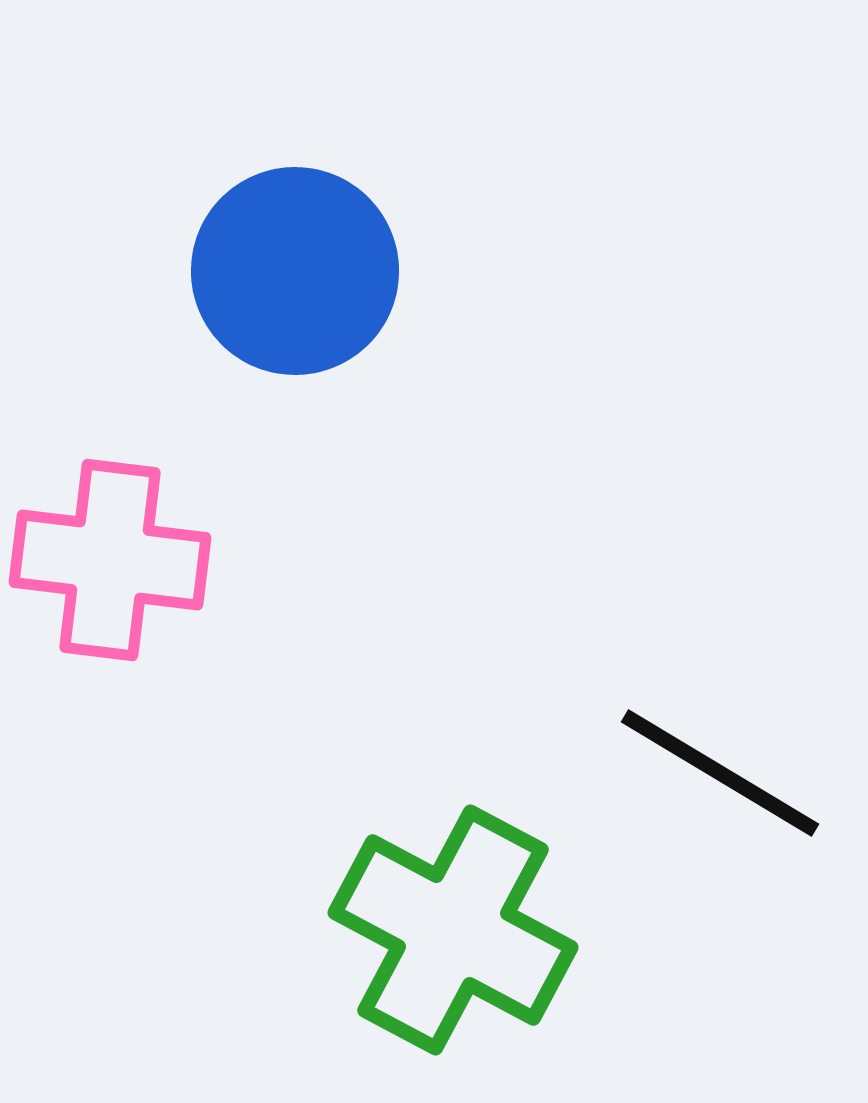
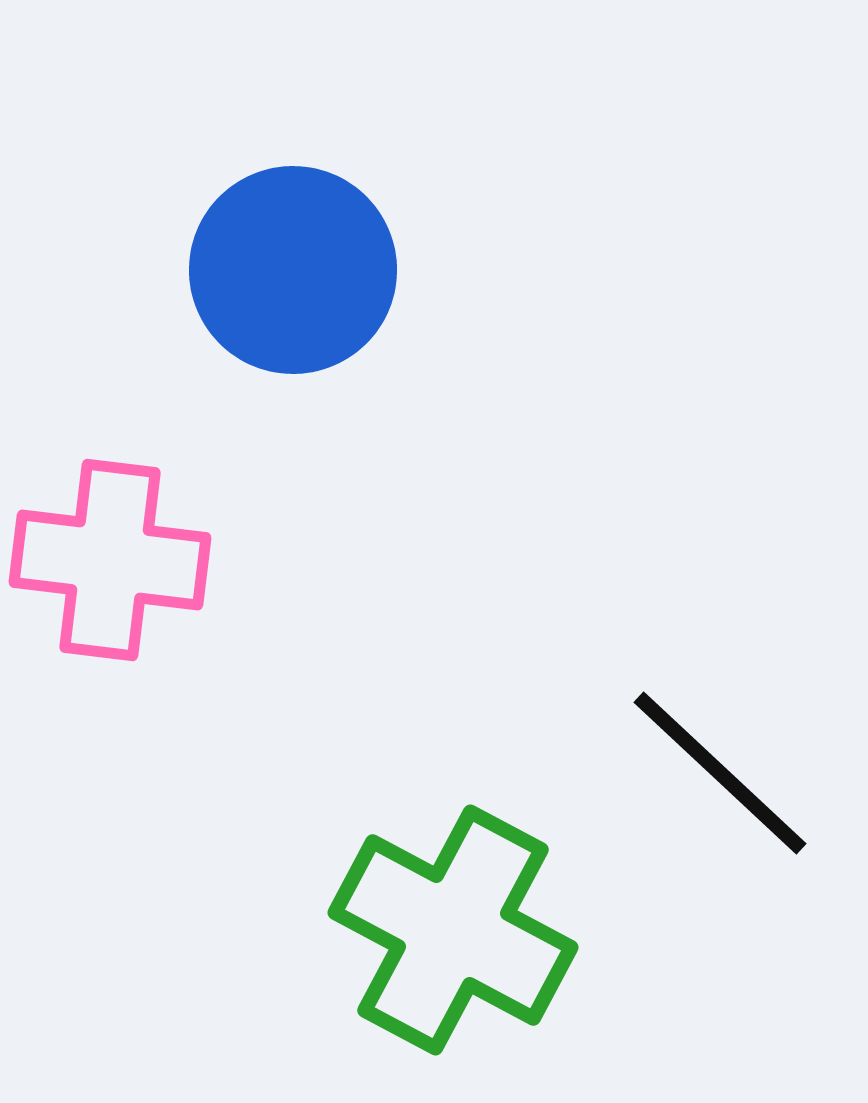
blue circle: moved 2 px left, 1 px up
black line: rotated 12 degrees clockwise
